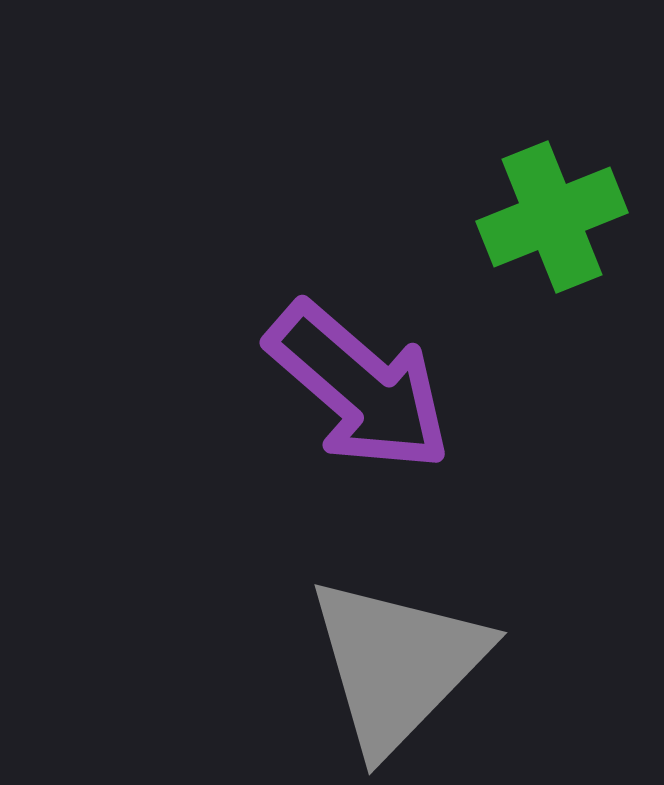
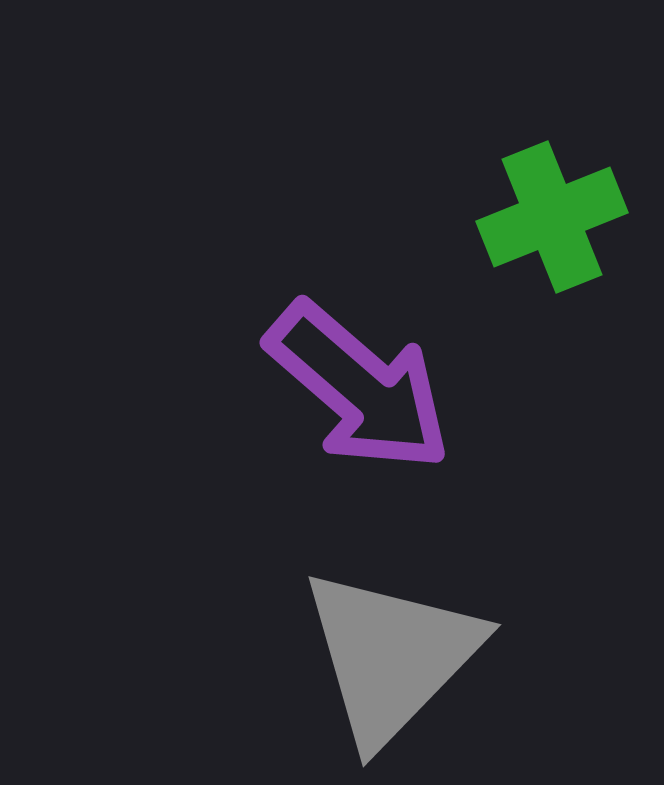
gray triangle: moved 6 px left, 8 px up
